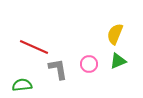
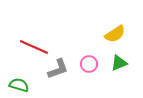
yellow semicircle: rotated 145 degrees counterclockwise
green triangle: moved 1 px right, 2 px down
gray L-shape: rotated 80 degrees clockwise
green semicircle: moved 3 px left; rotated 24 degrees clockwise
